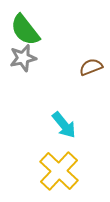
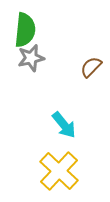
green semicircle: rotated 136 degrees counterclockwise
gray star: moved 8 px right
brown semicircle: rotated 25 degrees counterclockwise
